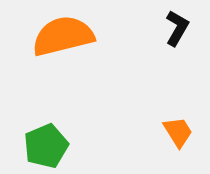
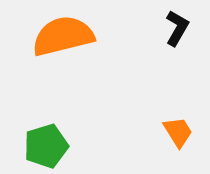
green pentagon: rotated 6 degrees clockwise
